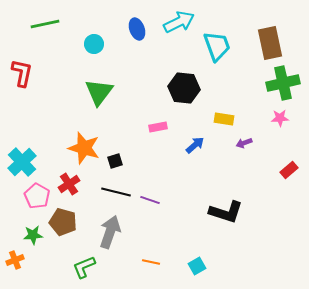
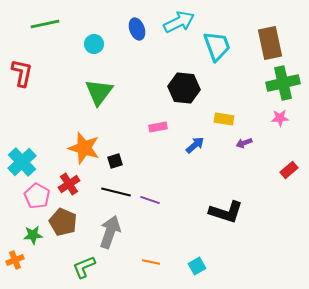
brown pentagon: rotated 8 degrees clockwise
